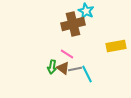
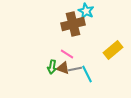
yellow rectangle: moved 3 px left, 4 px down; rotated 30 degrees counterclockwise
brown triangle: rotated 16 degrees counterclockwise
